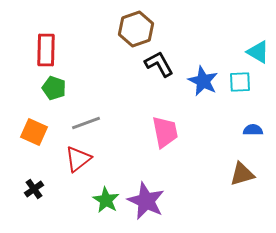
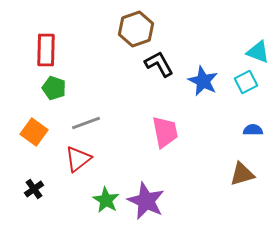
cyan triangle: rotated 10 degrees counterclockwise
cyan square: moved 6 px right; rotated 25 degrees counterclockwise
orange square: rotated 12 degrees clockwise
